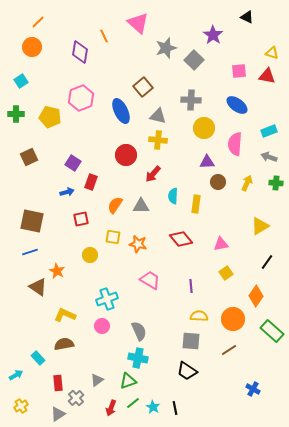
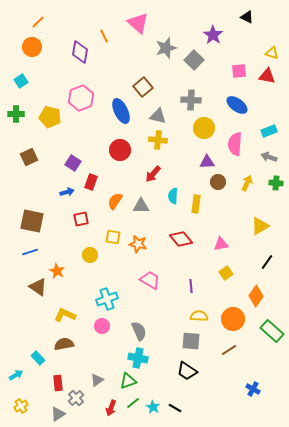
red circle at (126, 155): moved 6 px left, 5 px up
orange semicircle at (115, 205): moved 4 px up
black line at (175, 408): rotated 48 degrees counterclockwise
